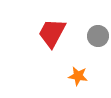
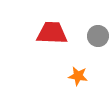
red trapezoid: rotated 64 degrees clockwise
